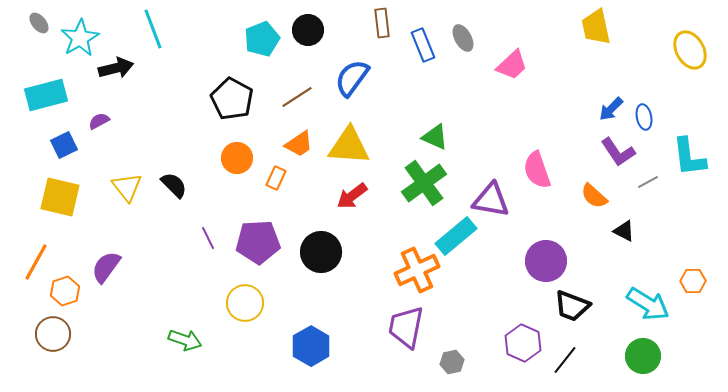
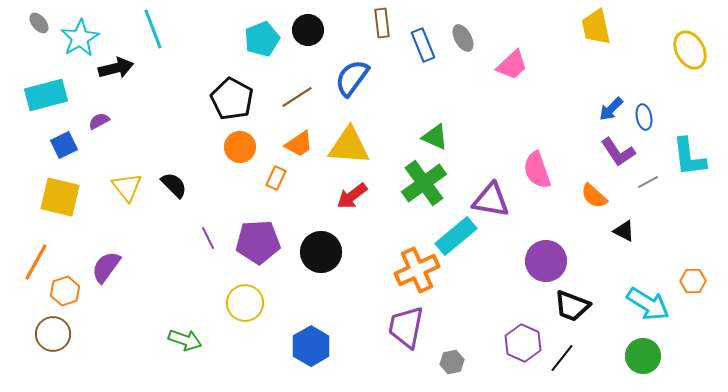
orange circle at (237, 158): moved 3 px right, 11 px up
black line at (565, 360): moved 3 px left, 2 px up
